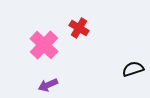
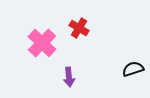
pink cross: moved 2 px left, 2 px up
purple arrow: moved 21 px right, 8 px up; rotated 72 degrees counterclockwise
